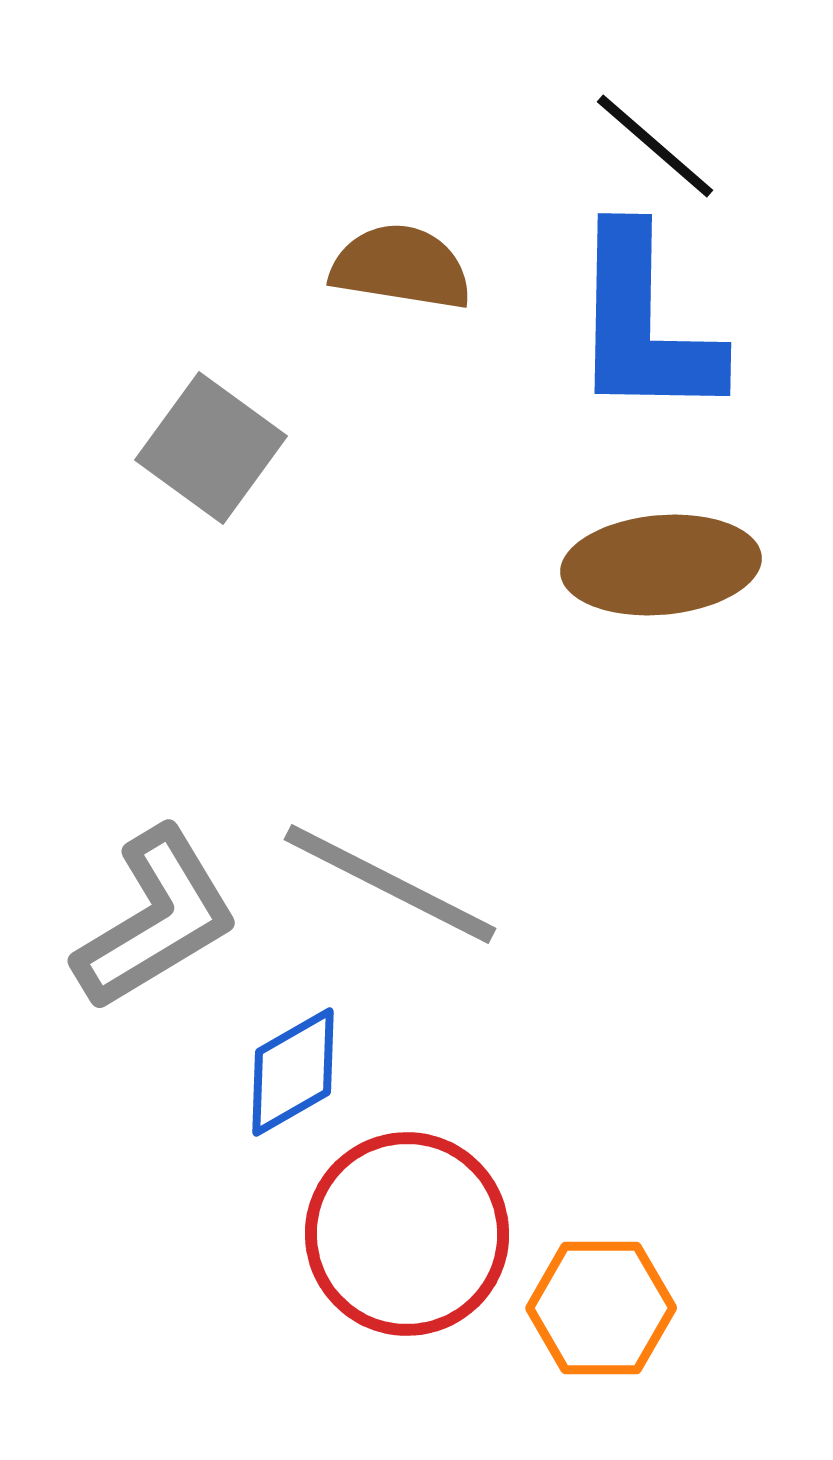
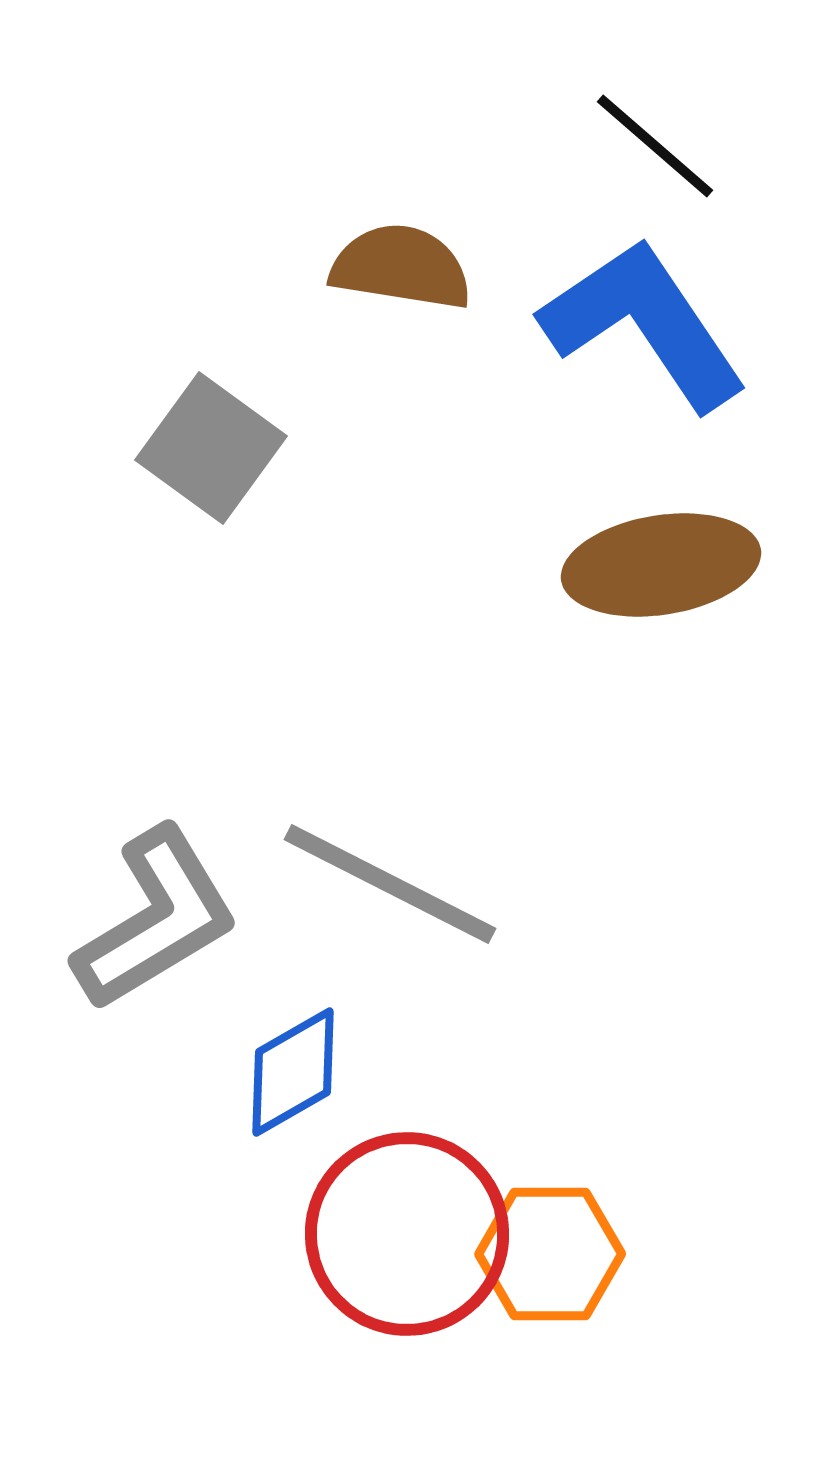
blue L-shape: rotated 145 degrees clockwise
brown ellipse: rotated 4 degrees counterclockwise
orange hexagon: moved 51 px left, 54 px up
